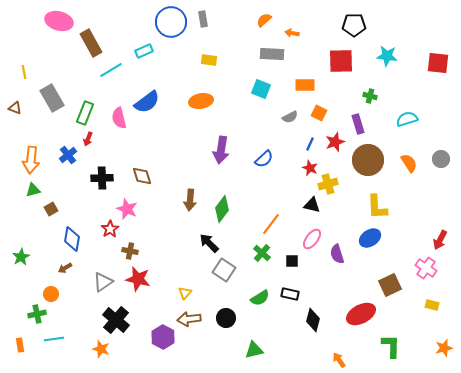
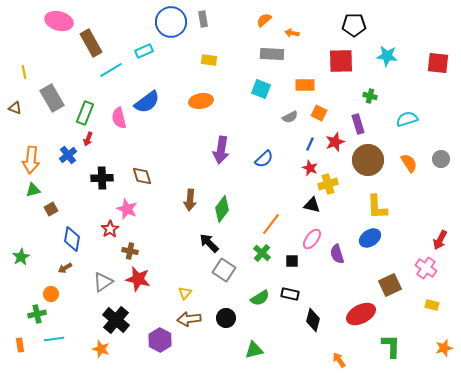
purple hexagon at (163, 337): moved 3 px left, 3 px down
